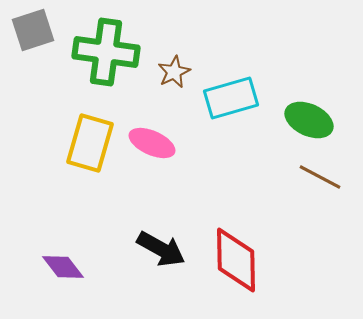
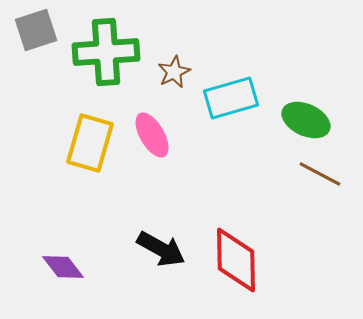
gray square: moved 3 px right
green cross: rotated 12 degrees counterclockwise
green ellipse: moved 3 px left
pink ellipse: moved 8 px up; rotated 36 degrees clockwise
brown line: moved 3 px up
